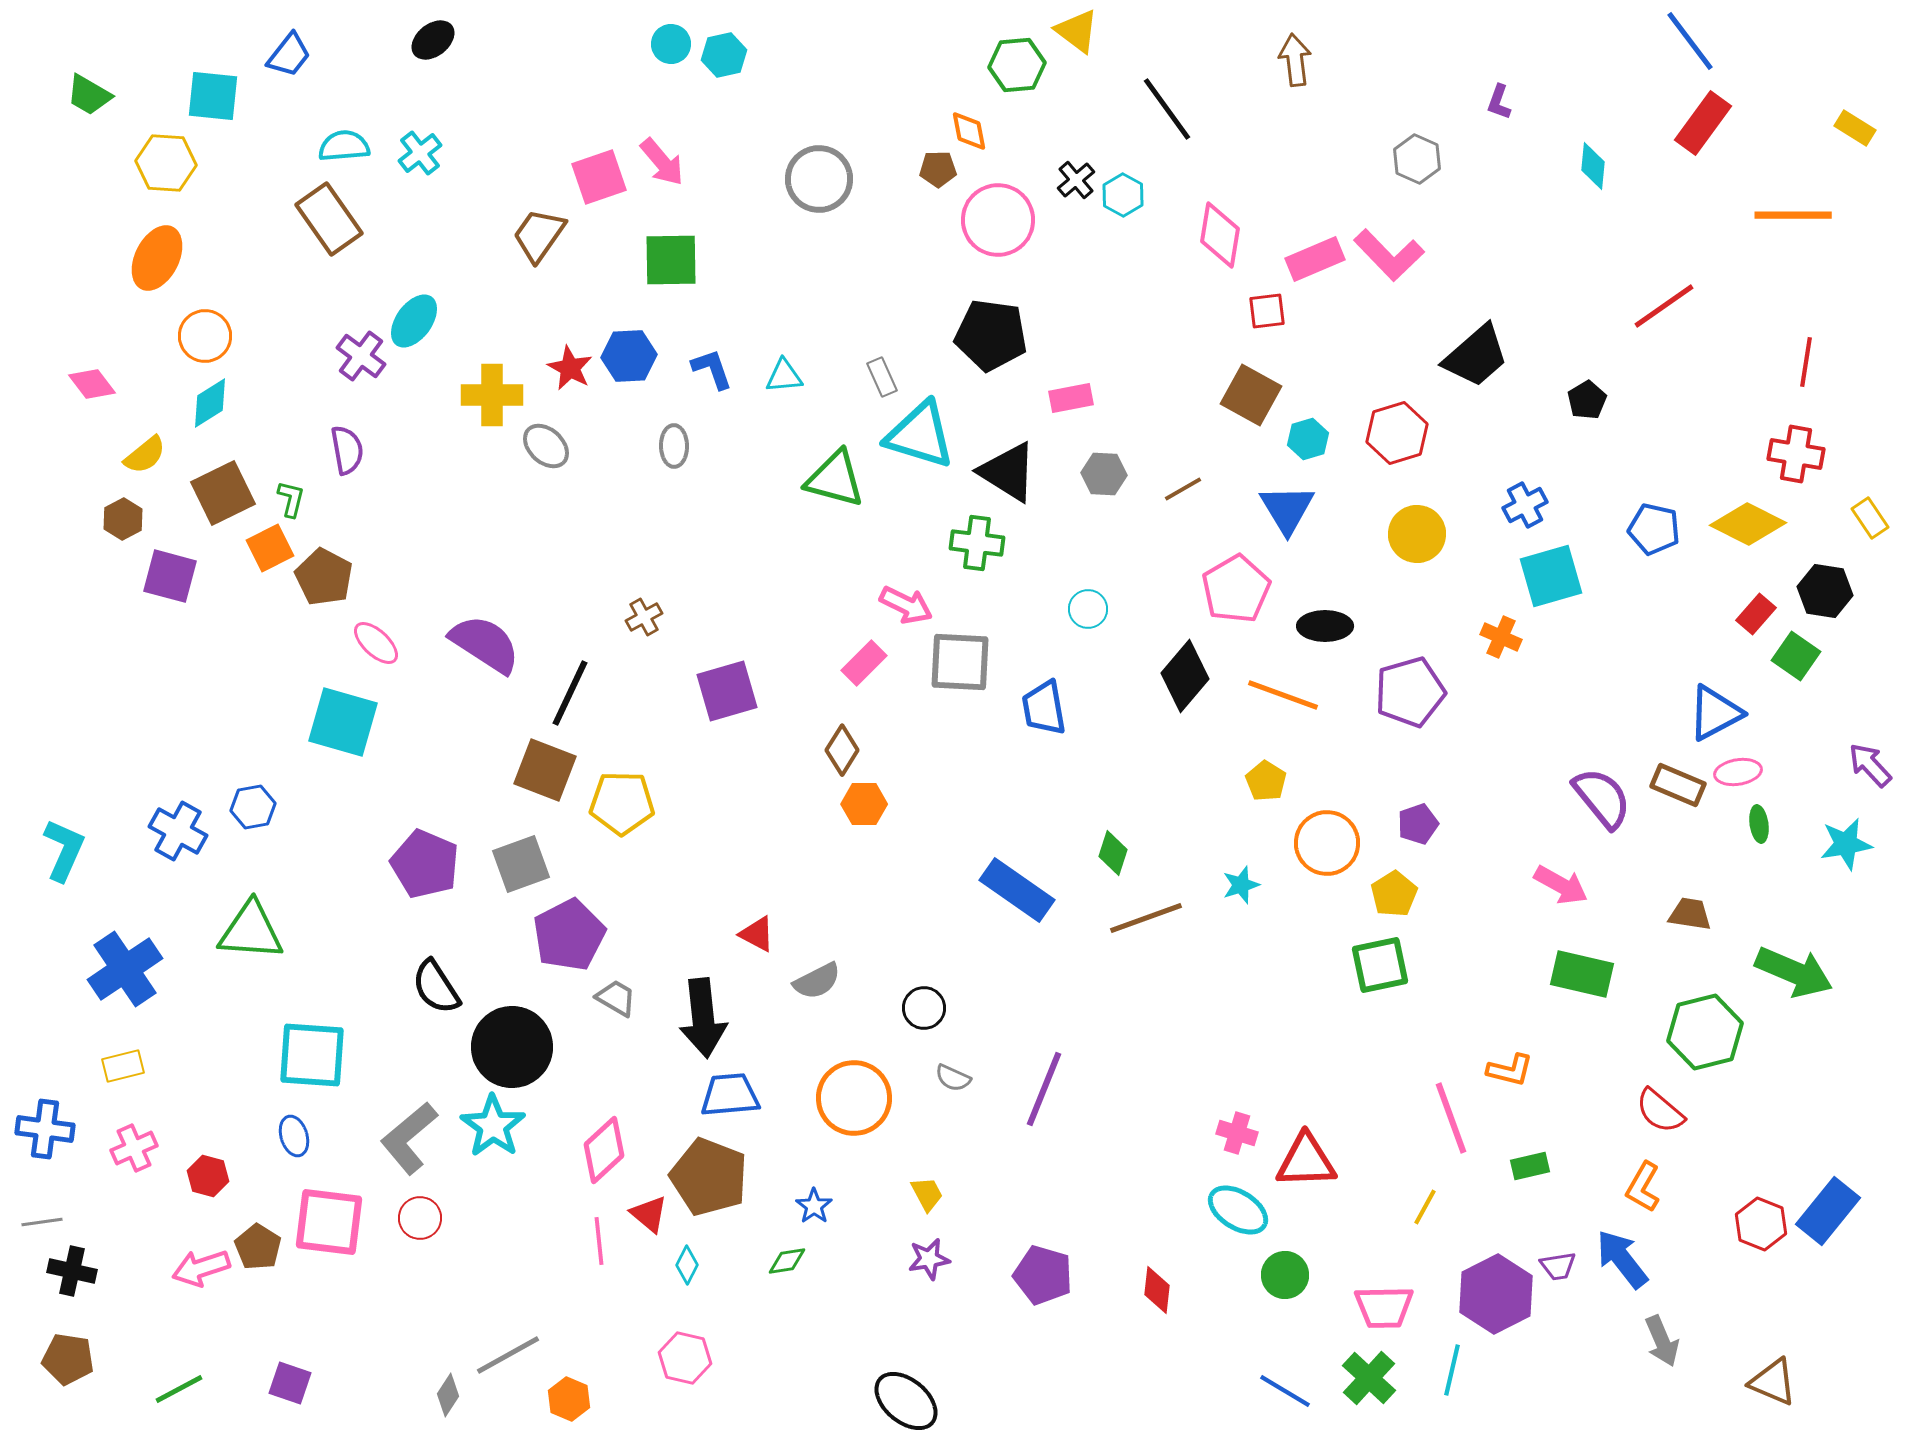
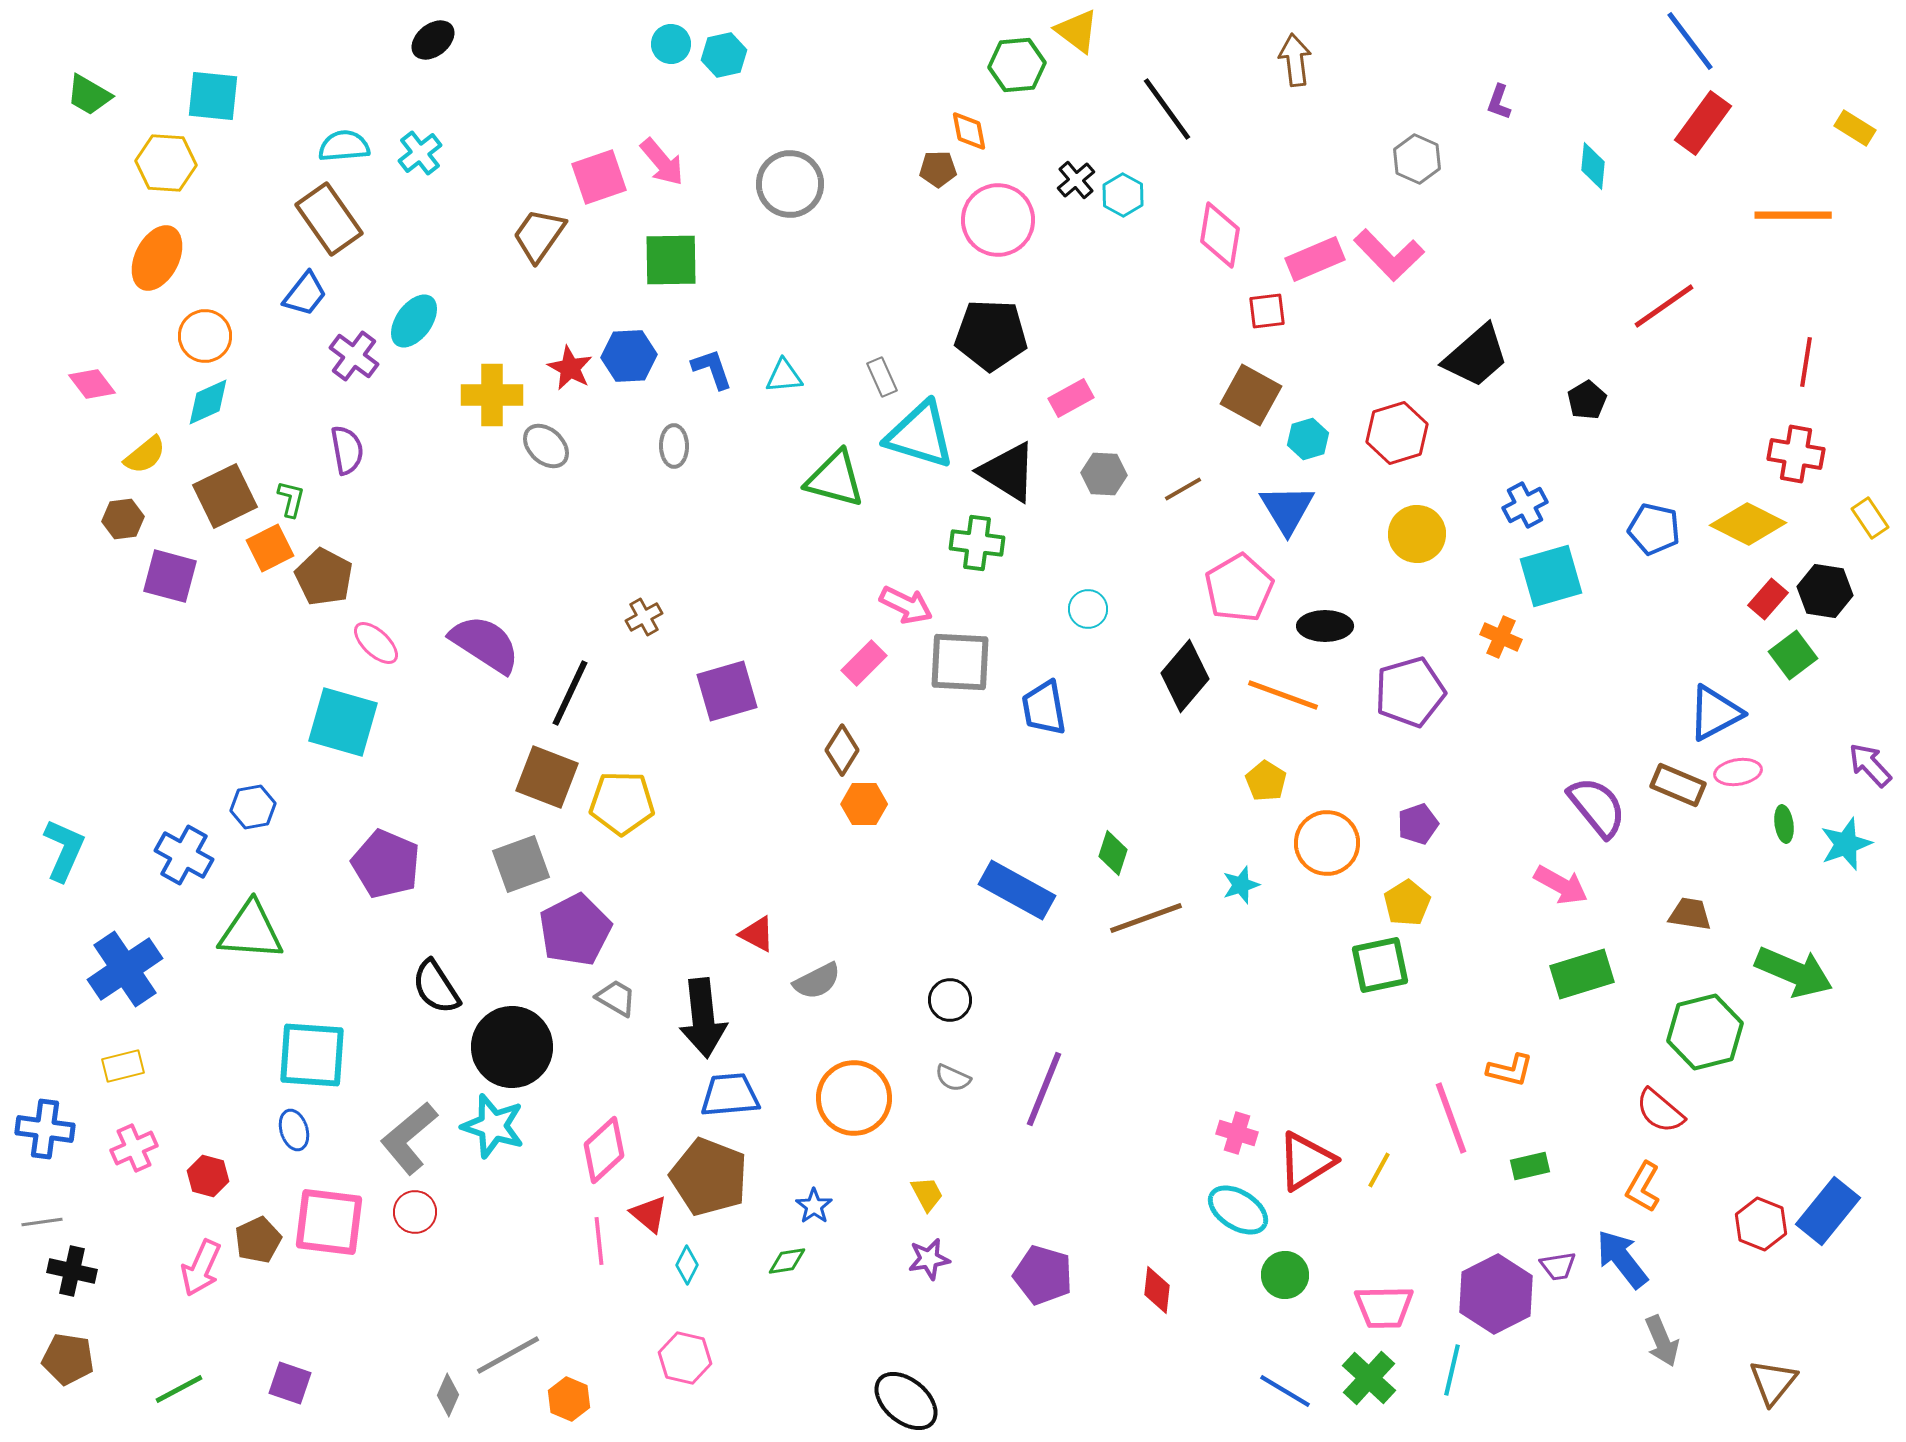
blue trapezoid at (289, 55): moved 16 px right, 239 px down
gray circle at (819, 179): moved 29 px left, 5 px down
black pentagon at (991, 335): rotated 6 degrees counterclockwise
purple cross at (361, 356): moved 7 px left
pink rectangle at (1071, 398): rotated 18 degrees counterclockwise
cyan diamond at (210, 403): moved 2 px left, 1 px up; rotated 8 degrees clockwise
brown square at (223, 493): moved 2 px right, 3 px down
brown hexagon at (123, 519): rotated 21 degrees clockwise
pink pentagon at (1236, 589): moved 3 px right, 1 px up
red rectangle at (1756, 614): moved 12 px right, 15 px up
green square at (1796, 656): moved 3 px left, 1 px up; rotated 18 degrees clockwise
brown square at (545, 770): moved 2 px right, 7 px down
purple semicircle at (1602, 798): moved 5 px left, 9 px down
green ellipse at (1759, 824): moved 25 px right
blue cross at (178, 831): moved 6 px right, 24 px down
cyan star at (1846, 844): rotated 10 degrees counterclockwise
purple pentagon at (425, 864): moved 39 px left
blue rectangle at (1017, 890): rotated 6 degrees counterclockwise
yellow pentagon at (1394, 894): moved 13 px right, 9 px down
purple pentagon at (569, 935): moved 6 px right, 5 px up
green rectangle at (1582, 974): rotated 30 degrees counterclockwise
black circle at (924, 1008): moved 26 px right, 8 px up
cyan star at (493, 1126): rotated 18 degrees counterclockwise
blue ellipse at (294, 1136): moved 6 px up
red triangle at (1306, 1161): rotated 30 degrees counterclockwise
yellow line at (1425, 1207): moved 46 px left, 37 px up
red circle at (420, 1218): moved 5 px left, 6 px up
brown pentagon at (258, 1247): moved 7 px up; rotated 15 degrees clockwise
pink arrow at (201, 1268): rotated 48 degrees counterclockwise
brown triangle at (1773, 1382): rotated 46 degrees clockwise
gray diamond at (448, 1395): rotated 9 degrees counterclockwise
